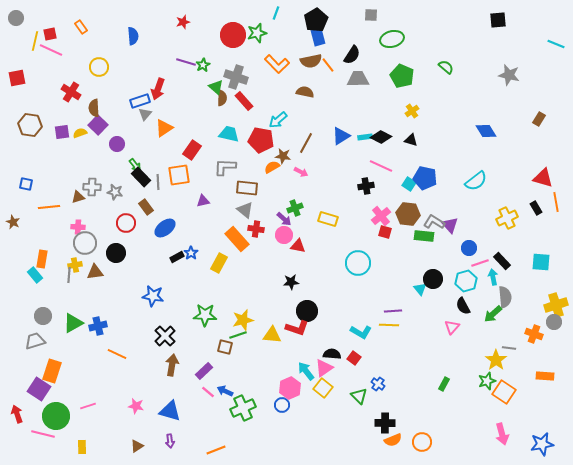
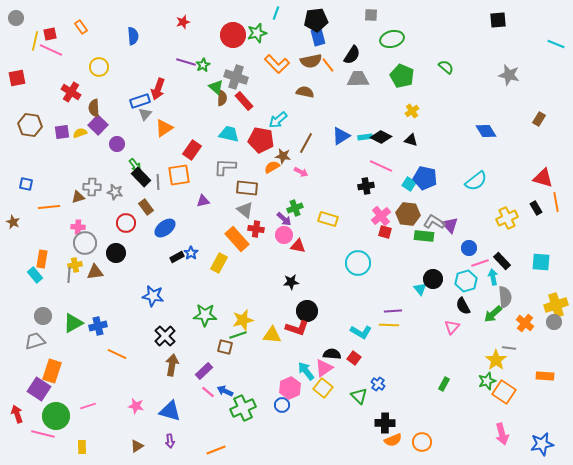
black pentagon at (316, 20): rotated 25 degrees clockwise
orange cross at (534, 334): moved 9 px left, 11 px up; rotated 18 degrees clockwise
